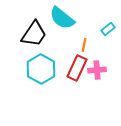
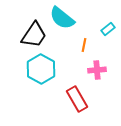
black trapezoid: moved 1 px down
red rectangle: moved 31 px down; rotated 55 degrees counterclockwise
